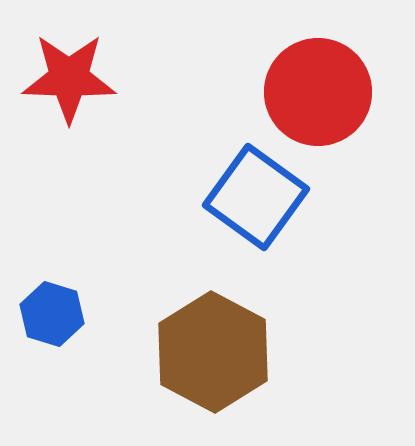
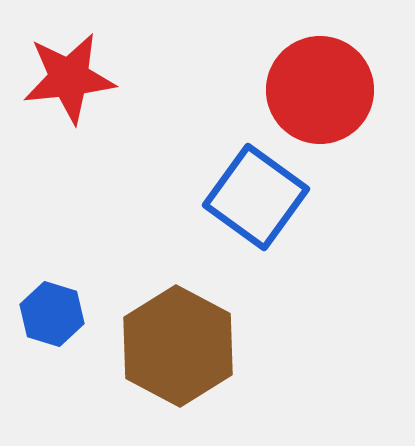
red star: rotated 8 degrees counterclockwise
red circle: moved 2 px right, 2 px up
brown hexagon: moved 35 px left, 6 px up
